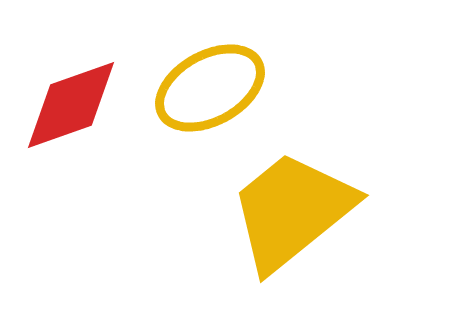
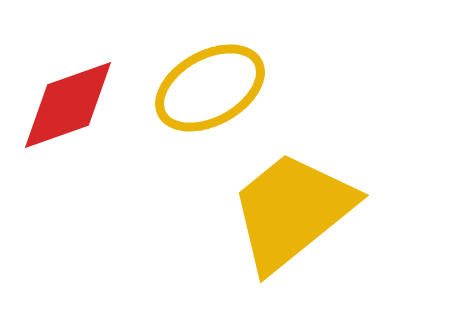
red diamond: moved 3 px left
